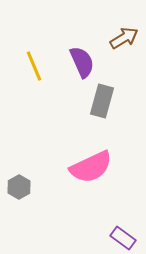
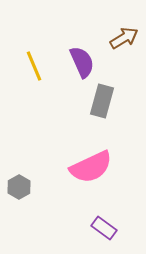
purple rectangle: moved 19 px left, 10 px up
